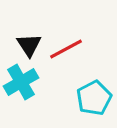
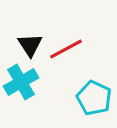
black triangle: moved 1 px right
cyan pentagon: rotated 20 degrees counterclockwise
